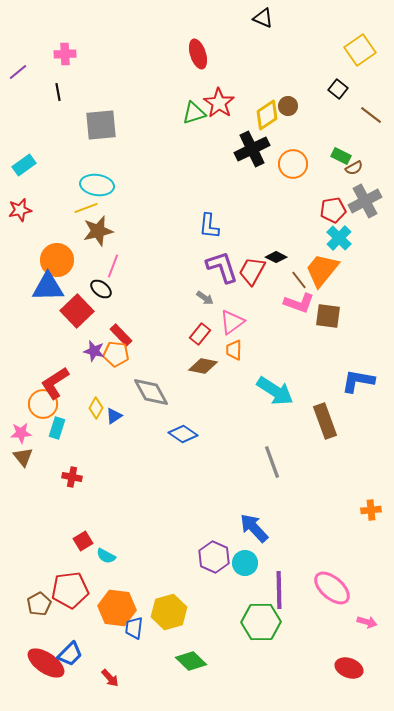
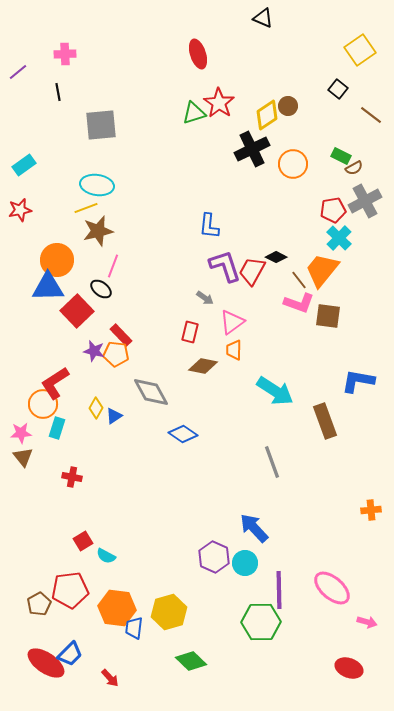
purple L-shape at (222, 267): moved 3 px right, 1 px up
red rectangle at (200, 334): moved 10 px left, 2 px up; rotated 25 degrees counterclockwise
